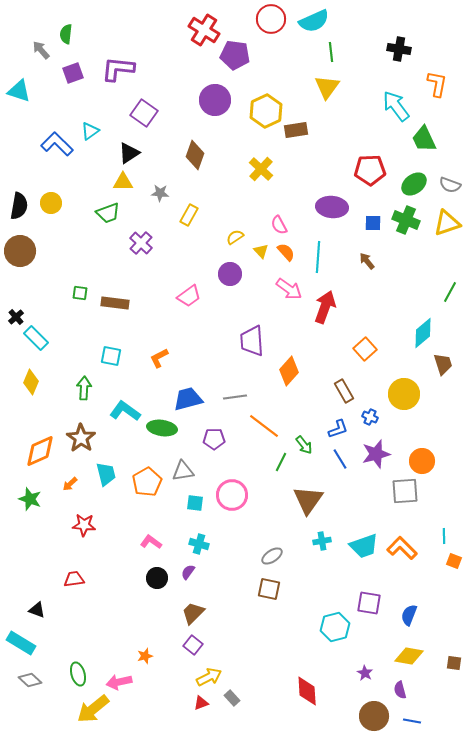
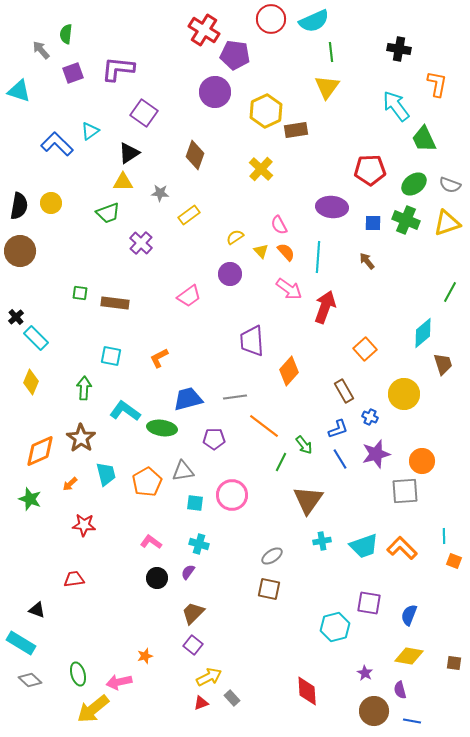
purple circle at (215, 100): moved 8 px up
yellow rectangle at (189, 215): rotated 25 degrees clockwise
brown circle at (374, 716): moved 5 px up
